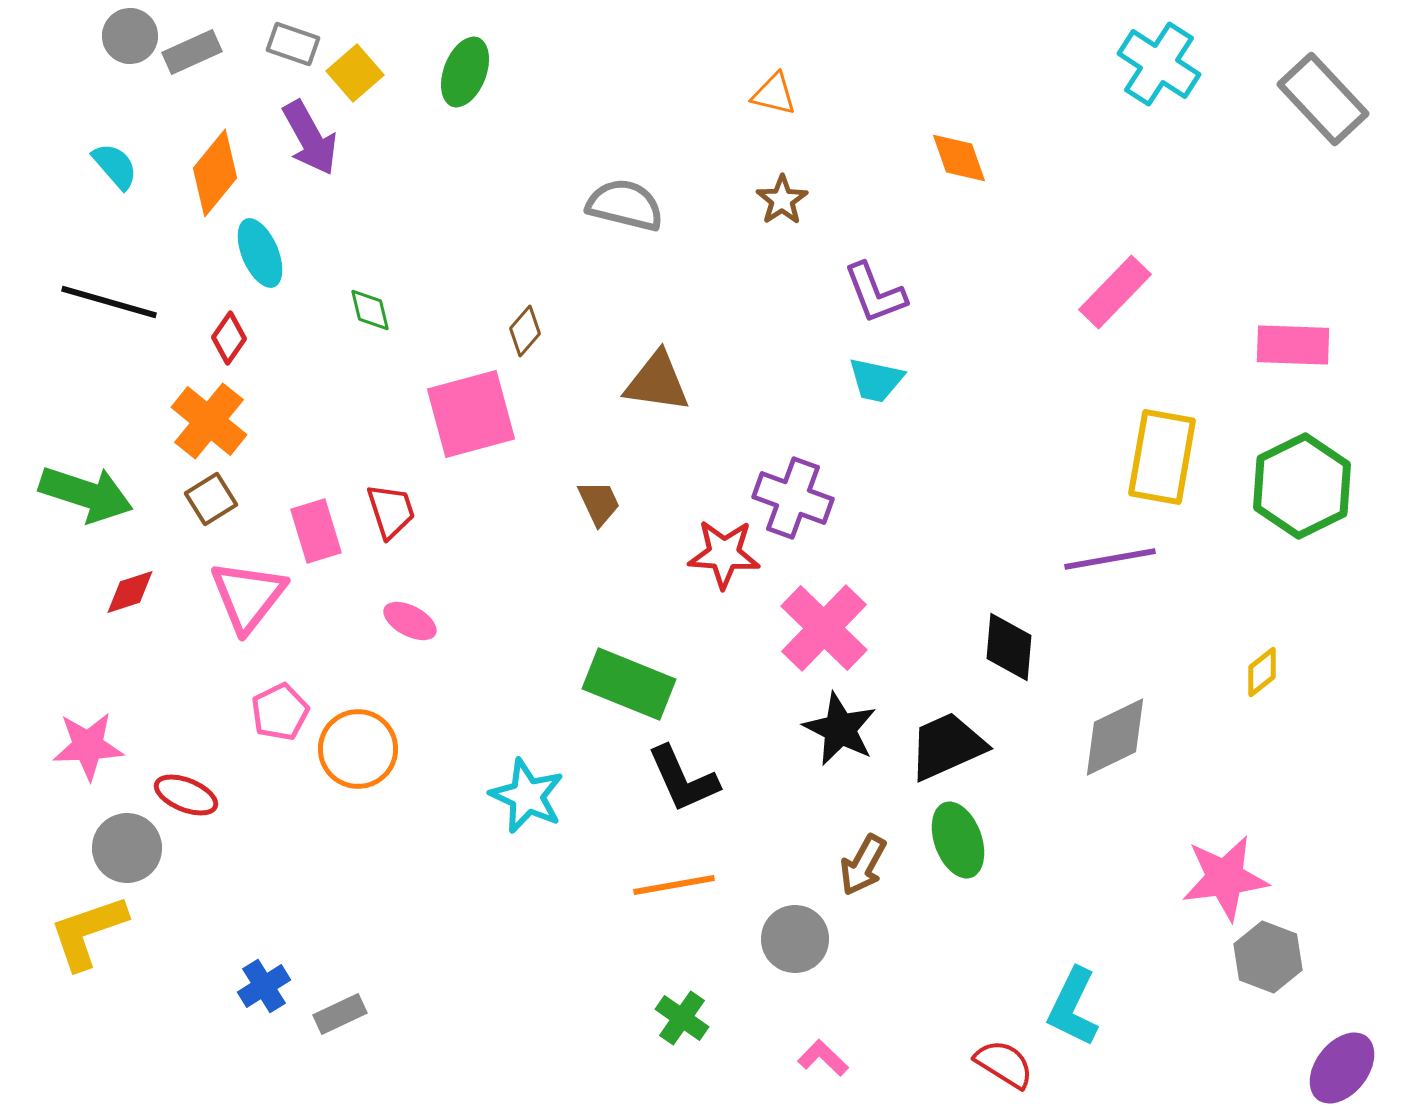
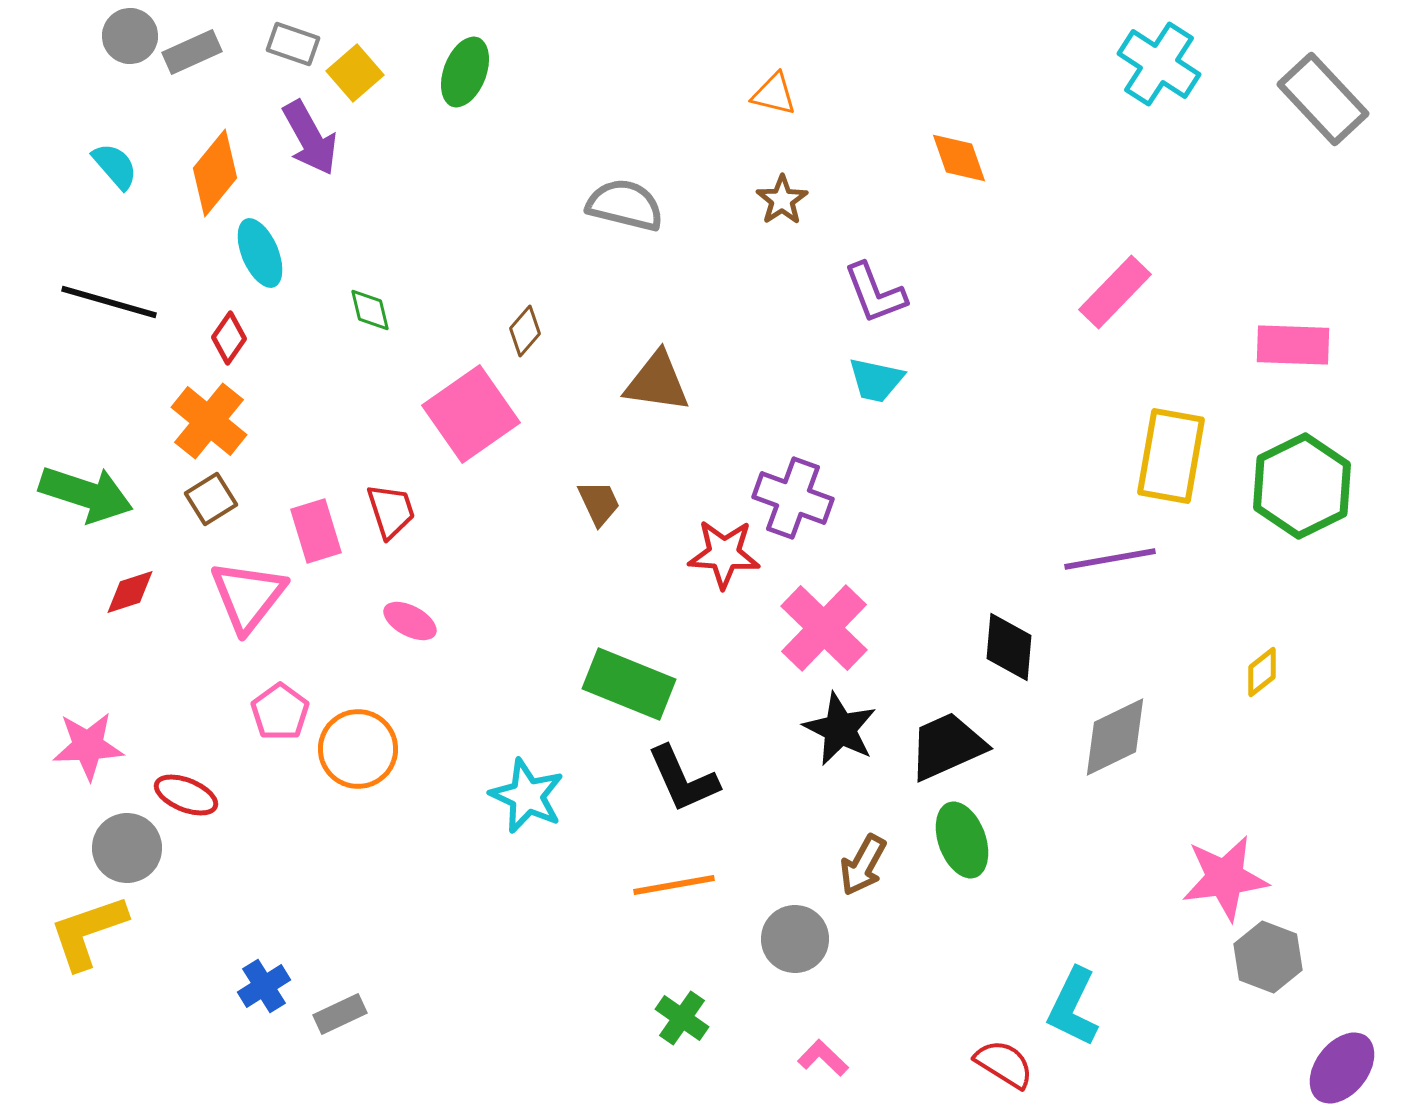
pink square at (471, 414): rotated 20 degrees counterclockwise
yellow rectangle at (1162, 457): moved 9 px right, 1 px up
pink pentagon at (280, 712): rotated 10 degrees counterclockwise
green ellipse at (958, 840): moved 4 px right
